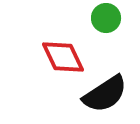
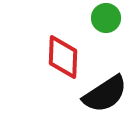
red diamond: rotated 27 degrees clockwise
